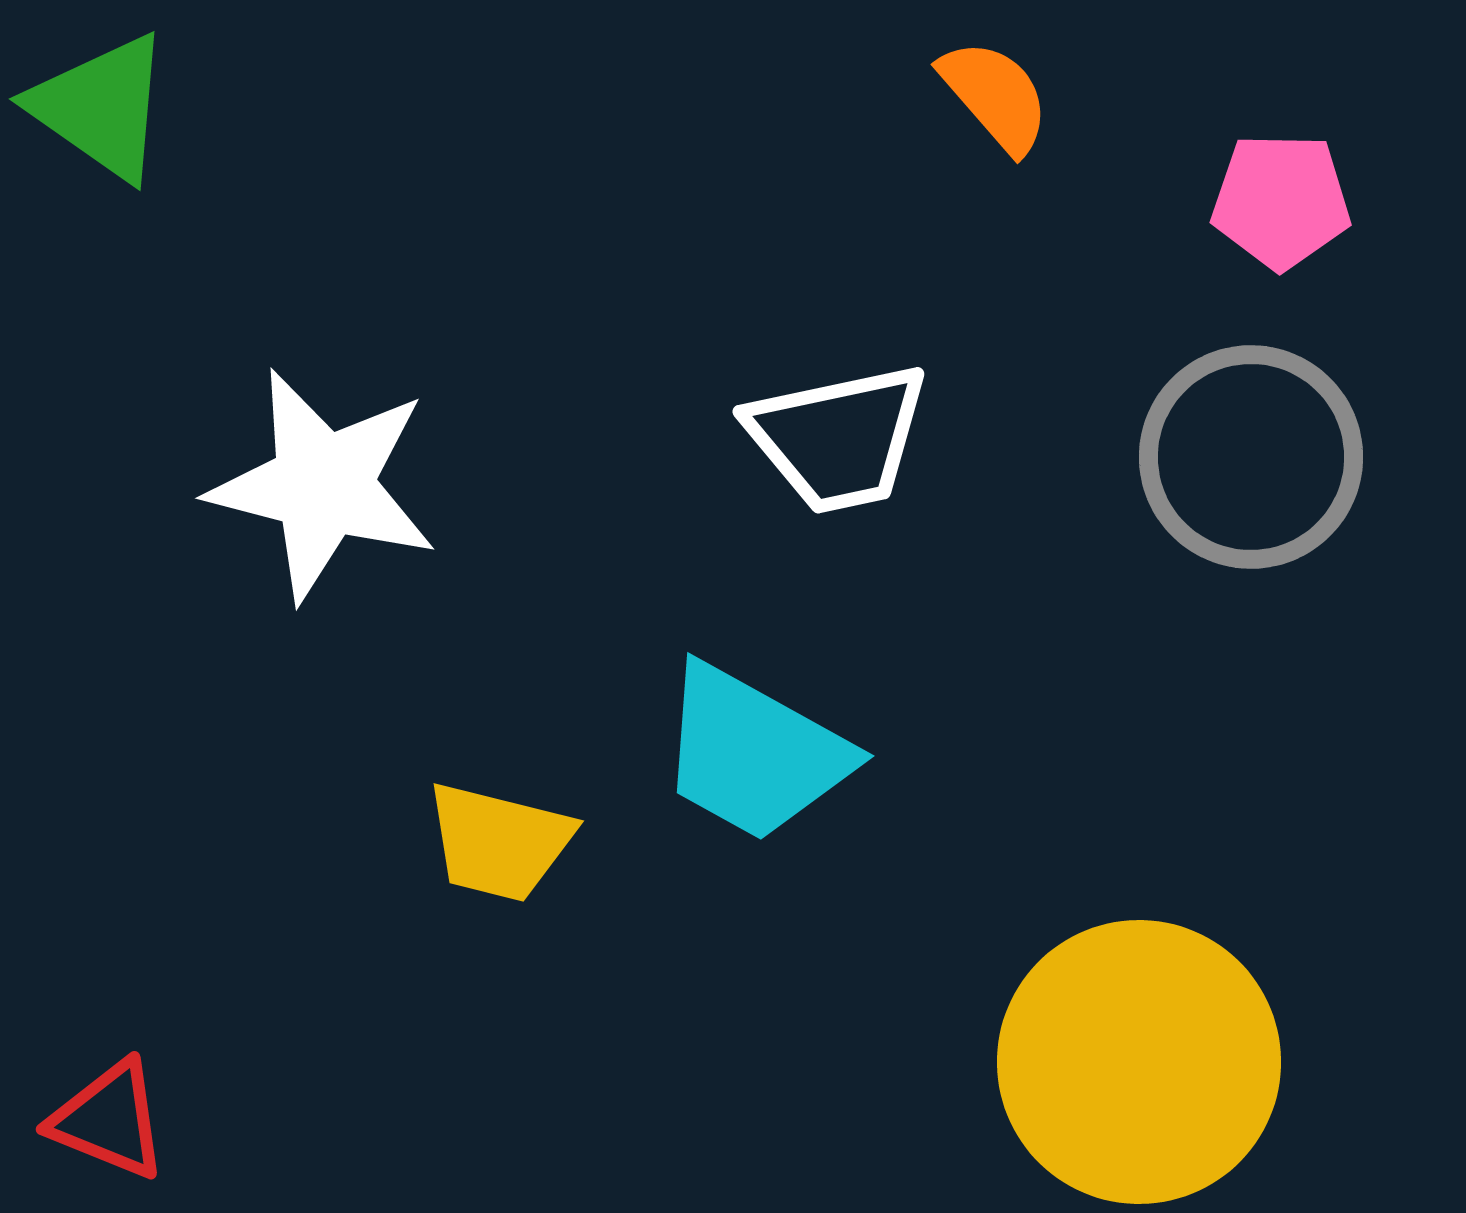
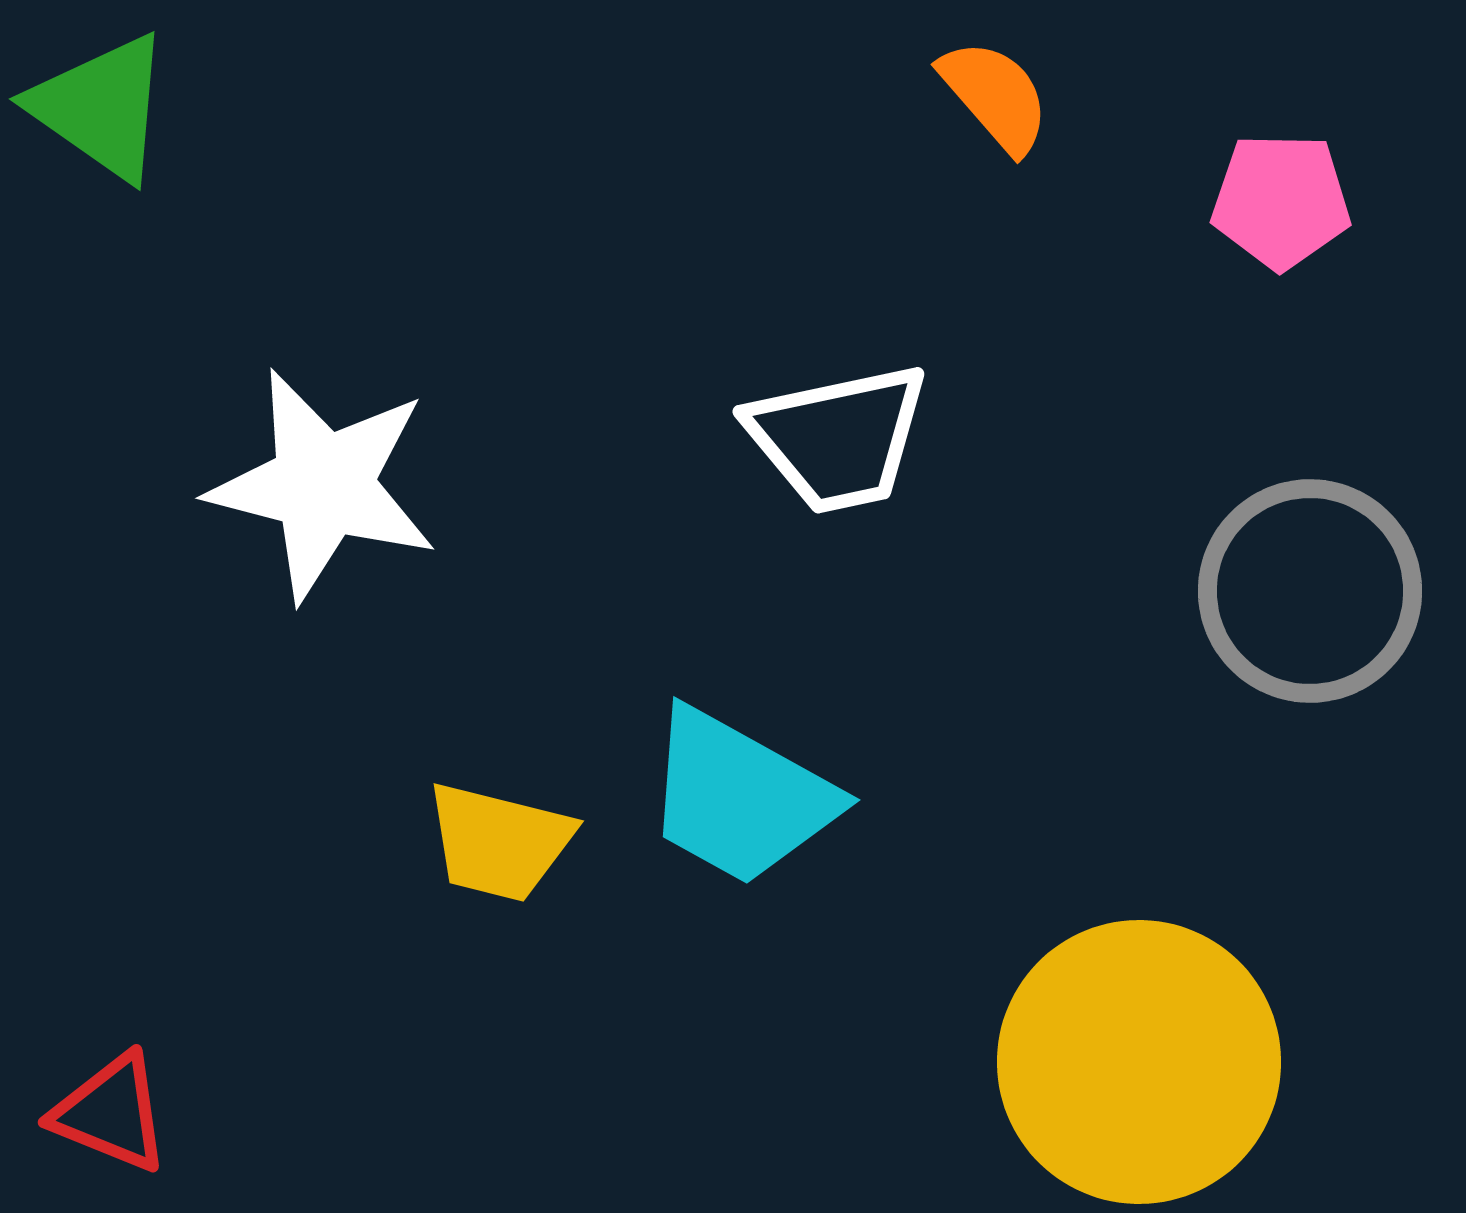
gray circle: moved 59 px right, 134 px down
cyan trapezoid: moved 14 px left, 44 px down
red triangle: moved 2 px right, 7 px up
